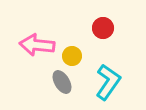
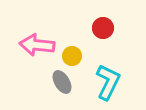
cyan L-shape: rotated 9 degrees counterclockwise
